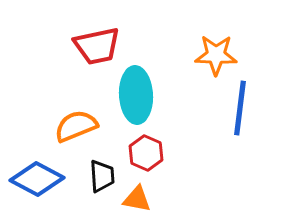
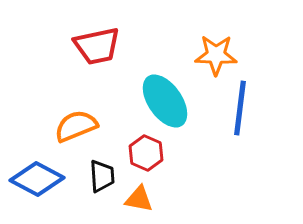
cyan ellipse: moved 29 px right, 6 px down; rotated 32 degrees counterclockwise
orange triangle: moved 2 px right
